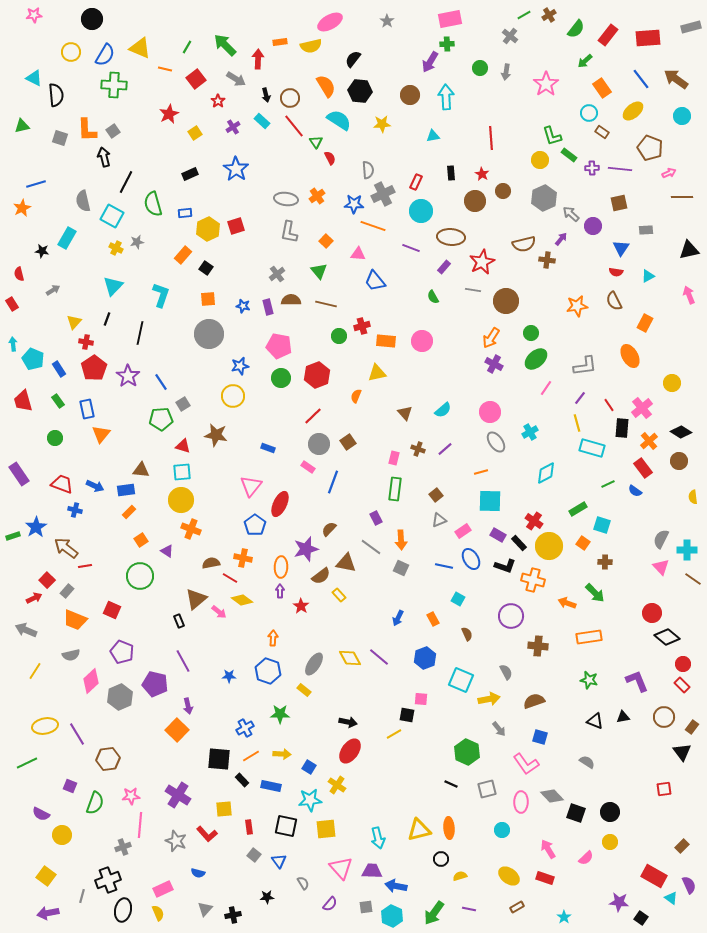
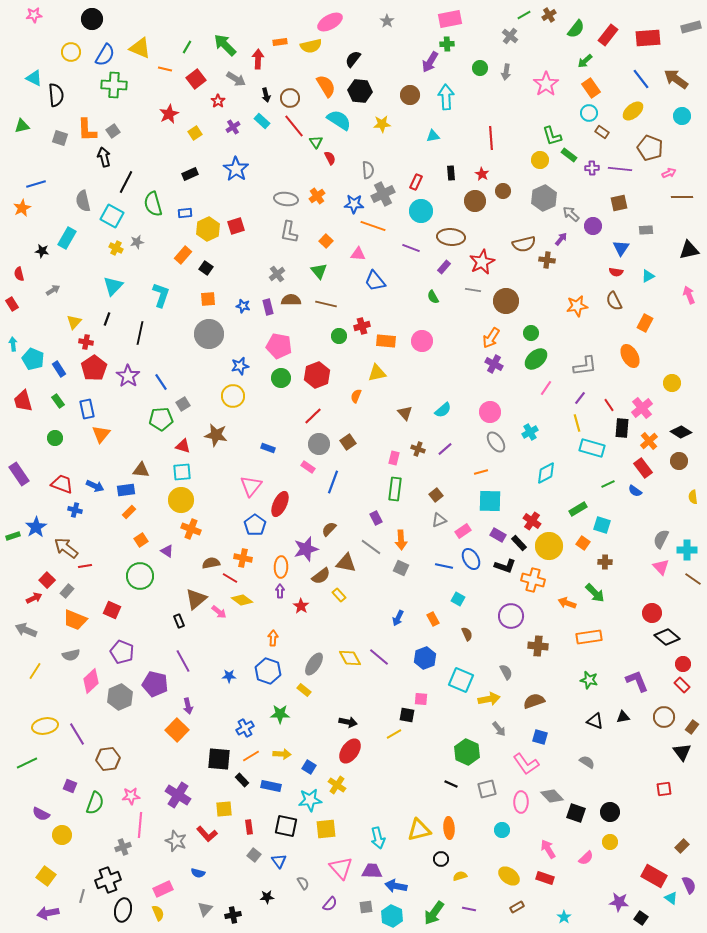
orange rectangle at (602, 88): moved 11 px left
red cross at (534, 521): moved 2 px left
